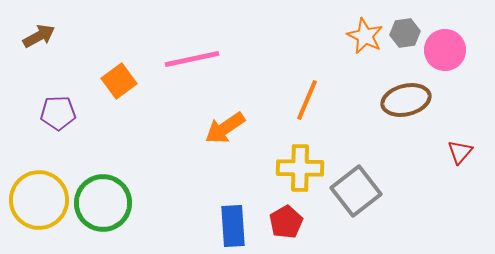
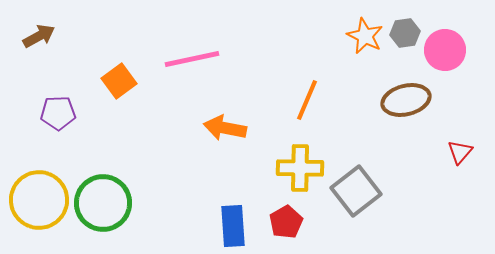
orange arrow: rotated 45 degrees clockwise
